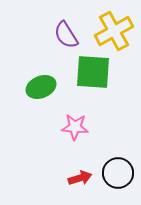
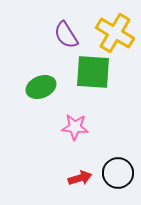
yellow cross: moved 1 px right, 2 px down; rotated 30 degrees counterclockwise
